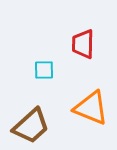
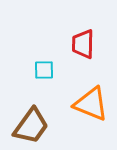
orange triangle: moved 4 px up
brown trapezoid: rotated 12 degrees counterclockwise
